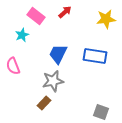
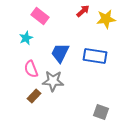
red arrow: moved 18 px right, 1 px up
pink rectangle: moved 4 px right
cyan star: moved 4 px right, 3 px down
blue trapezoid: moved 2 px right, 1 px up
pink semicircle: moved 18 px right, 3 px down
gray star: rotated 15 degrees clockwise
brown rectangle: moved 10 px left, 7 px up
